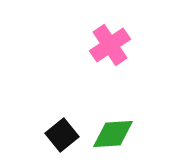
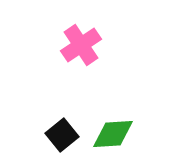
pink cross: moved 29 px left
